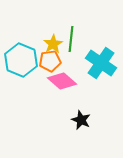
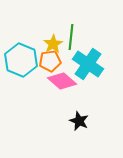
green line: moved 2 px up
cyan cross: moved 13 px left, 1 px down
black star: moved 2 px left, 1 px down
